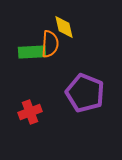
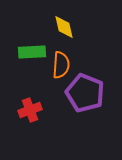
orange semicircle: moved 11 px right, 21 px down
red cross: moved 2 px up
